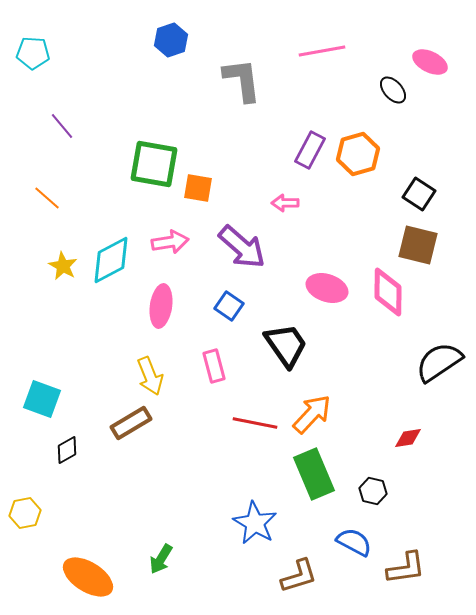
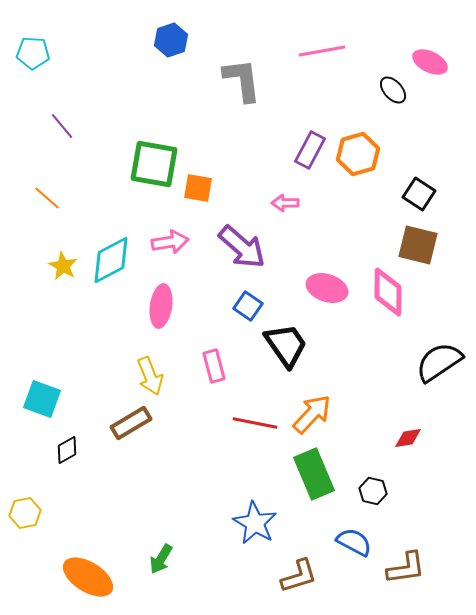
blue square at (229, 306): moved 19 px right
